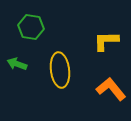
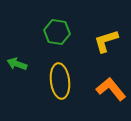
green hexagon: moved 26 px right, 5 px down
yellow L-shape: rotated 16 degrees counterclockwise
yellow ellipse: moved 11 px down
